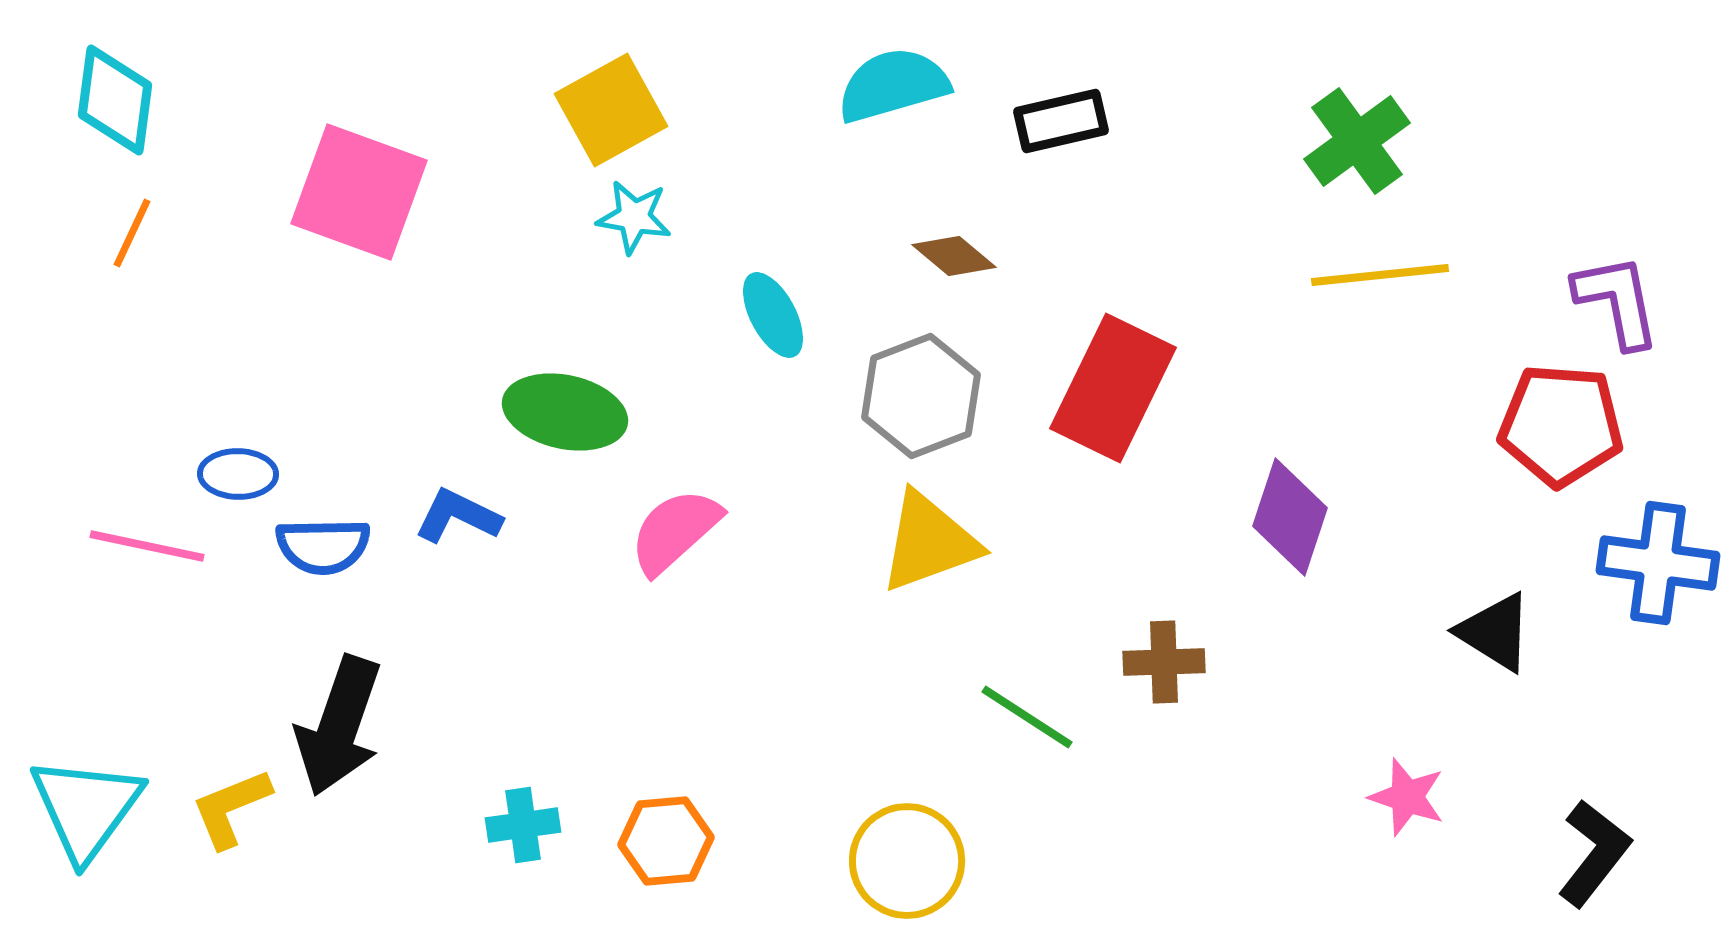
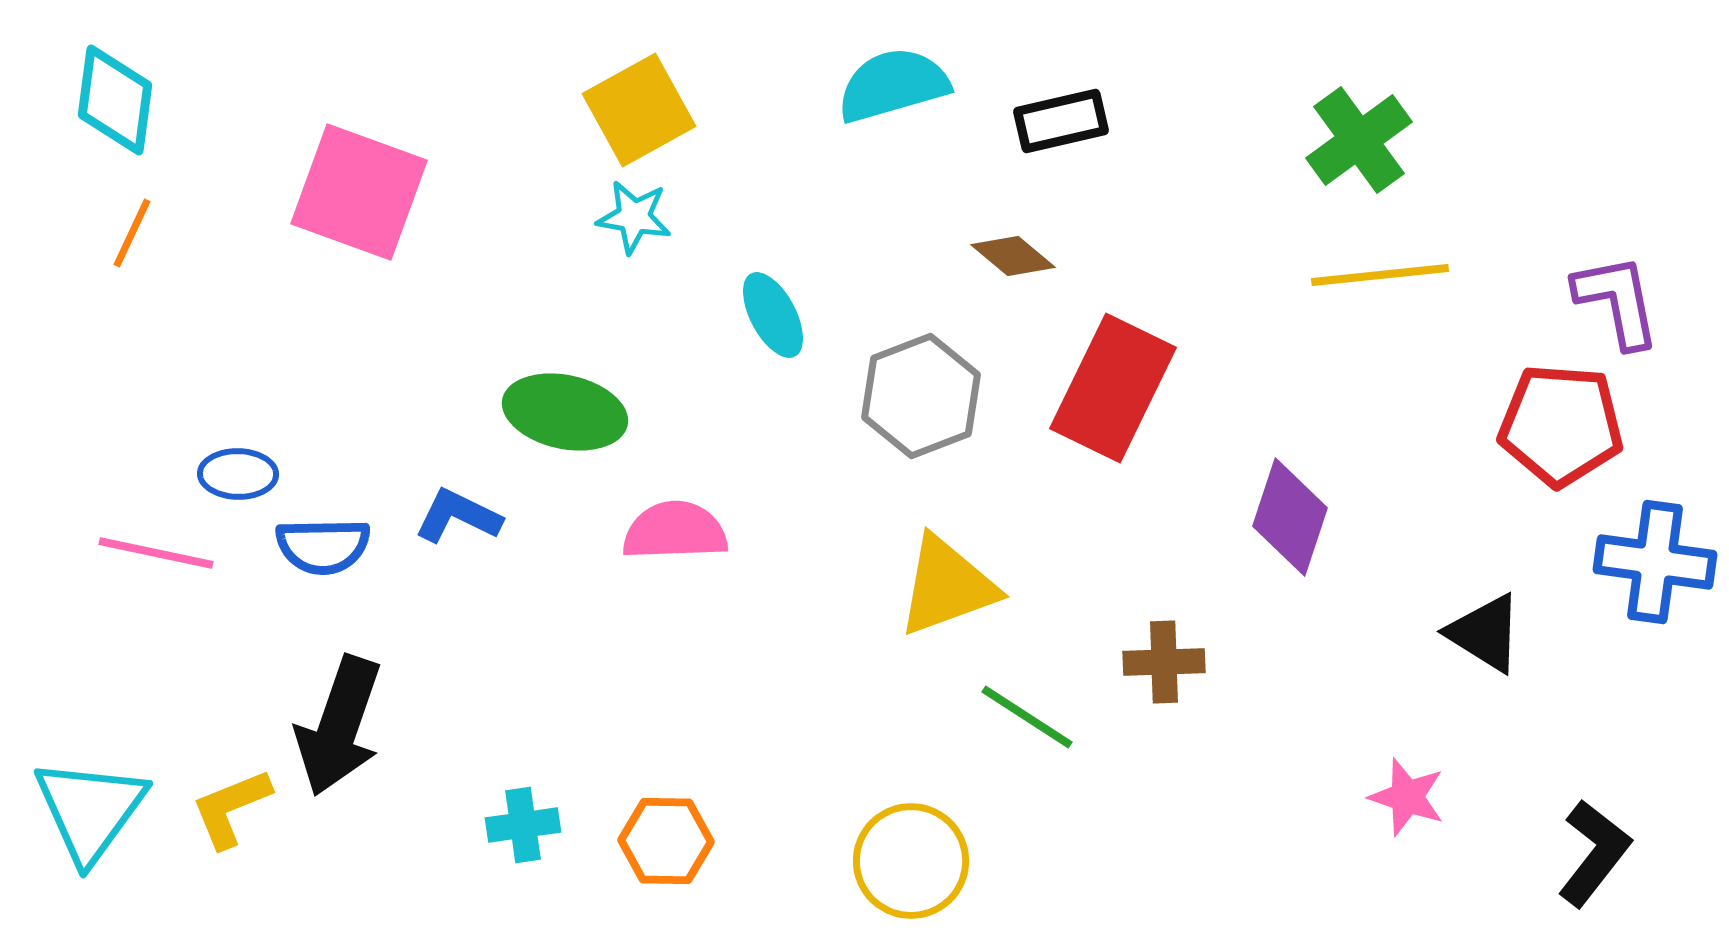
yellow square: moved 28 px right
green cross: moved 2 px right, 1 px up
brown diamond: moved 59 px right
pink semicircle: rotated 40 degrees clockwise
yellow triangle: moved 18 px right, 44 px down
pink line: moved 9 px right, 7 px down
blue cross: moved 3 px left, 1 px up
black triangle: moved 10 px left, 1 px down
cyan triangle: moved 4 px right, 2 px down
orange hexagon: rotated 6 degrees clockwise
yellow circle: moved 4 px right
